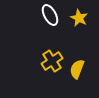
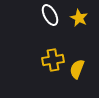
yellow cross: moved 1 px right, 1 px up; rotated 25 degrees clockwise
